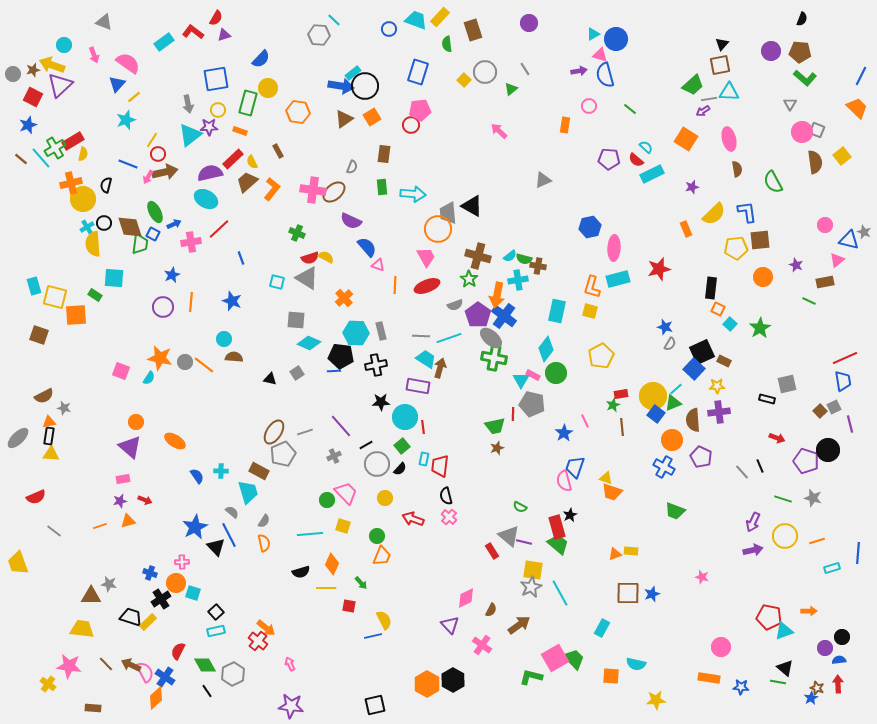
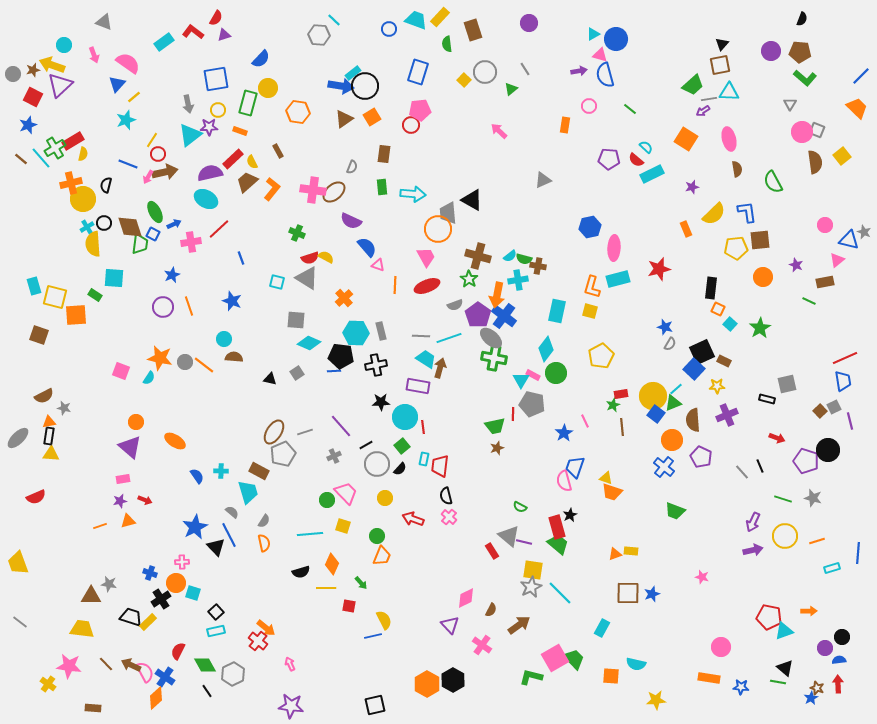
blue line at (861, 76): rotated 18 degrees clockwise
black triangle at (472, 206): moved 6 px up
orange line at (191, 302): moved 2 px left, 4 px down; rotated 24 degrees counterclockwise
purple cross at (719, 412): moved 8 px right, 3 px down; rotated 15 degrees counterclockwise
purple line at (850, 424): moved 3 px up
blue cross at (664, 467): rotated 10 degrees clockwise
gray line at (54, 531): moved 34 px left, 91 px down
cyan line at (560, 593): rotated 16 degrees counterclockwise
